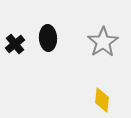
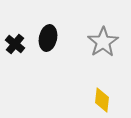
black ellipse: rotated 15 degrees clockwise
black cross: rotated 12 degrees counterclockwise
